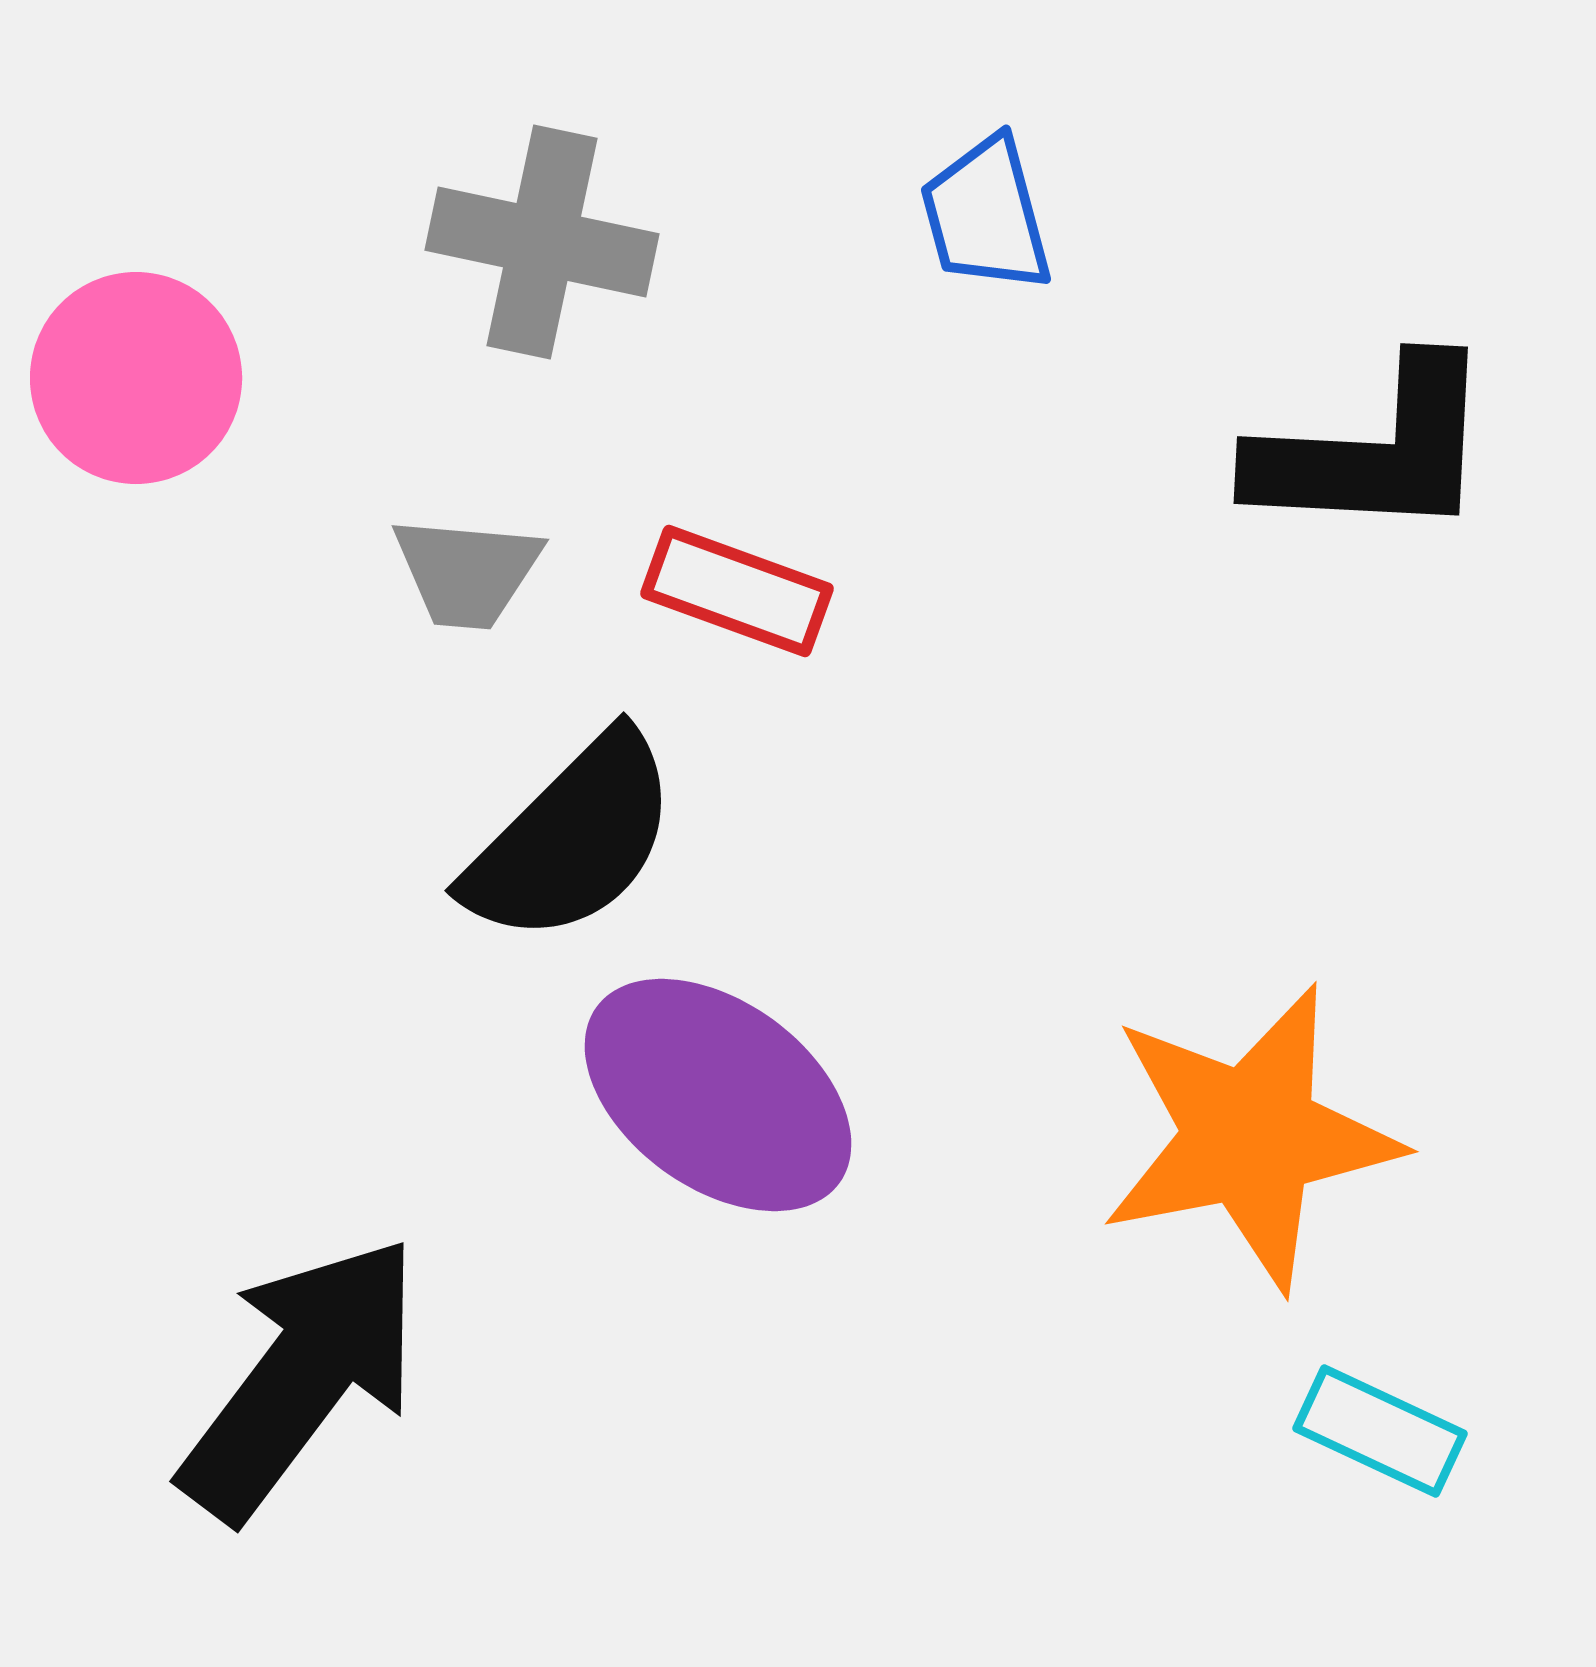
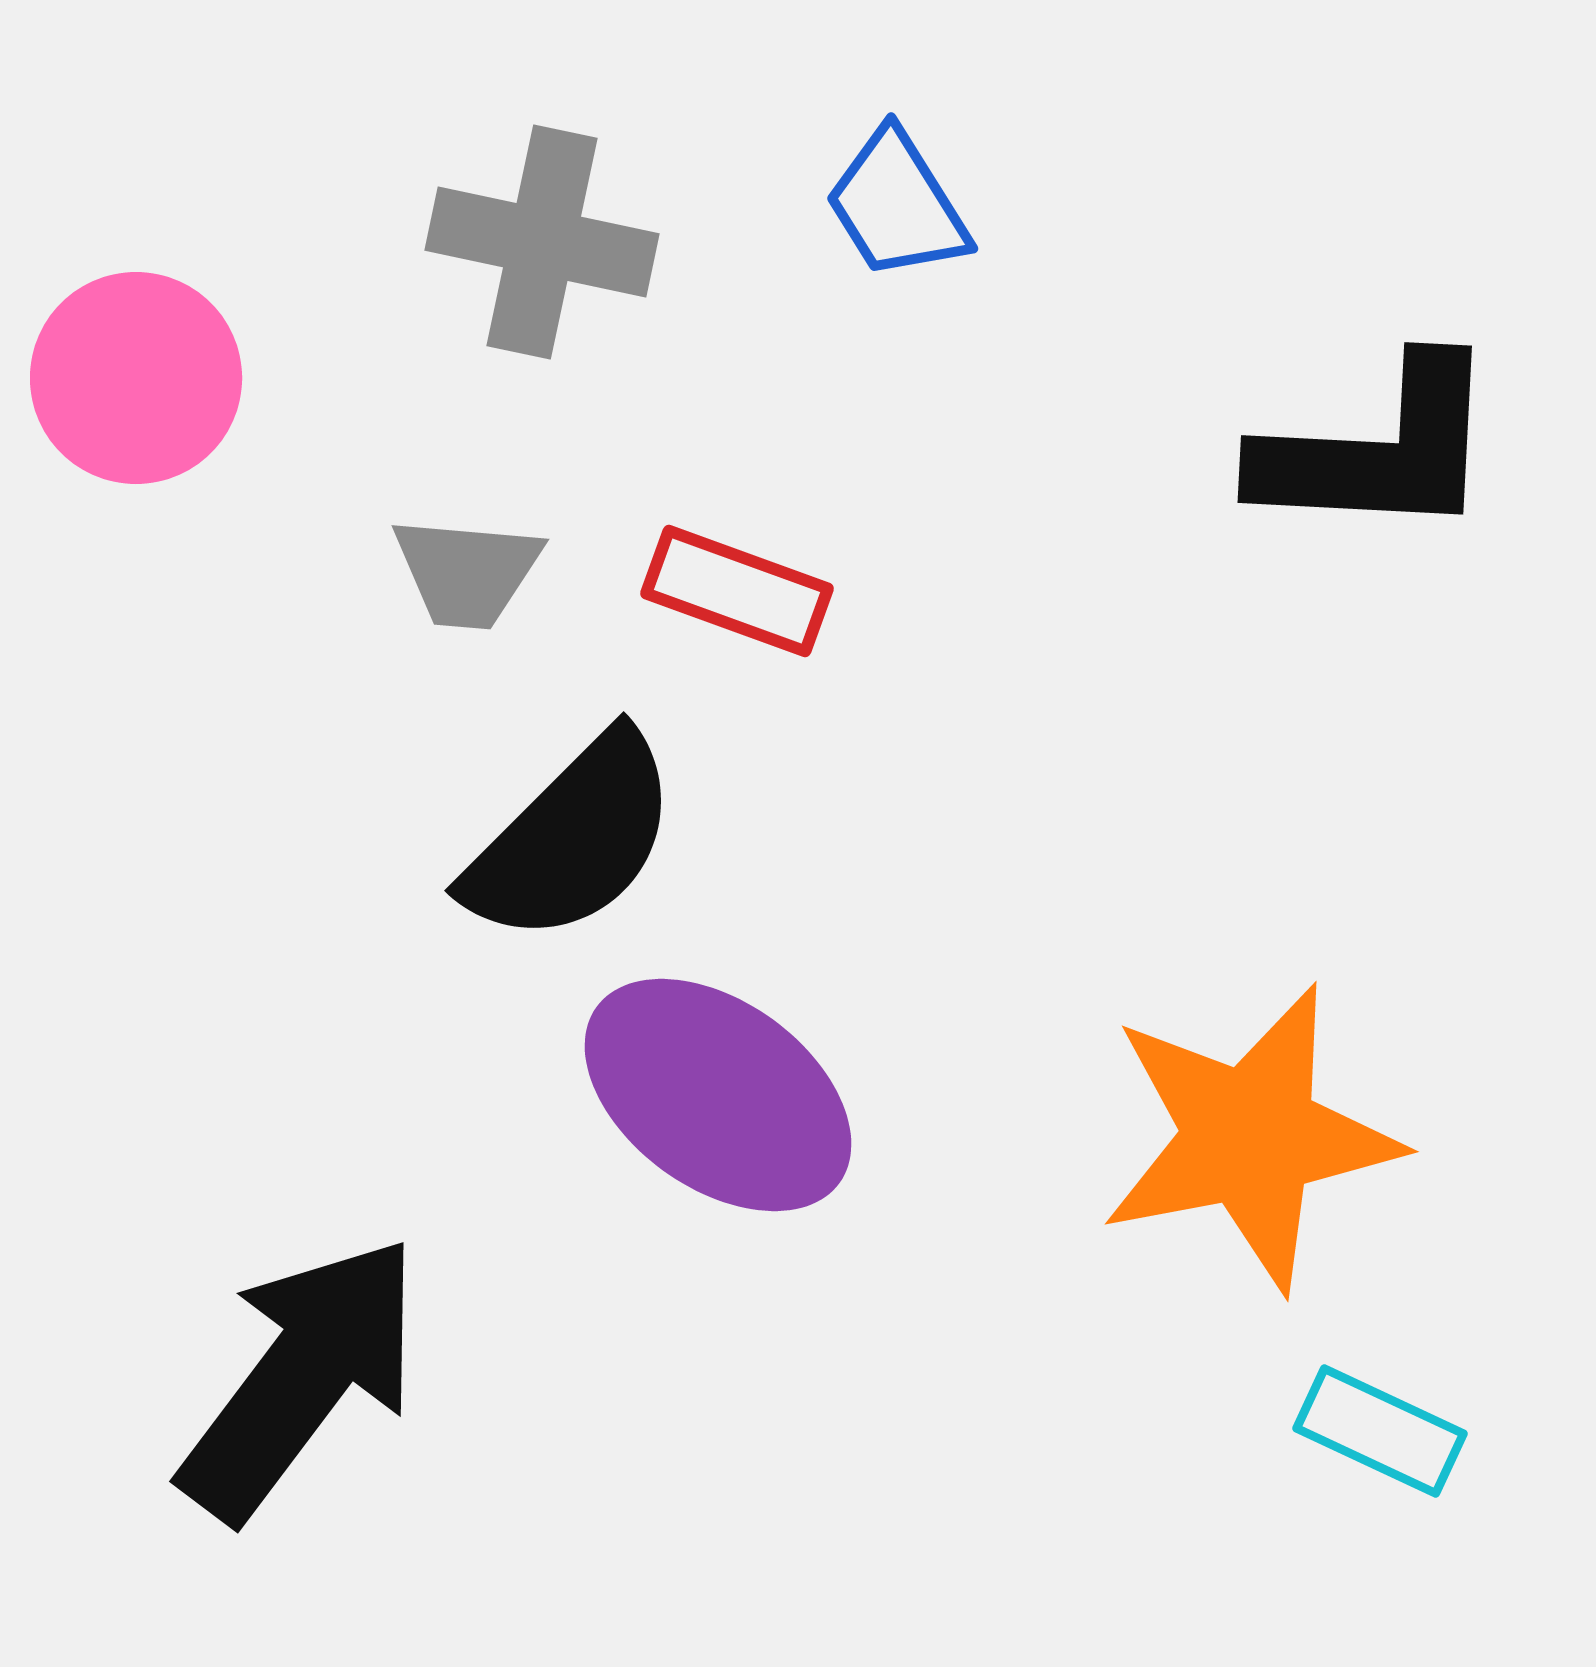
blue trapezoid: moved 89 px left, 10 px up; rotated 17 degrees counterclockwise
black L-shape: moved 4 px right, 1 px up
